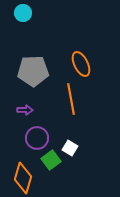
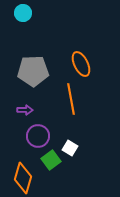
purple circle: moved 1 px right, 2 px up
